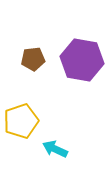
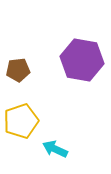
brown pentagon: moved 15 px left, 11 px down
